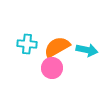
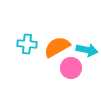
pink circle: moved 19 px right
